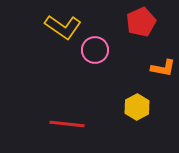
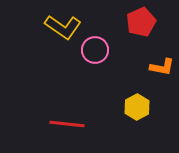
orange L-shape: moved 1 px left, 1 px up
